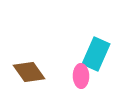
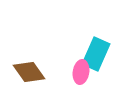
pink ellipse: moved 4 px up; rotated 10 degrees clockwise
